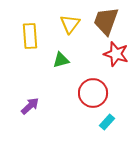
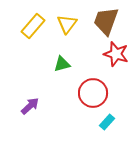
yellow triangle: moved 3 px left
yellow rectangle: moved 3 px right, 10 px up; rotated 45 degrees clockwise
green triangle: moved 1 px right, 4 px down
